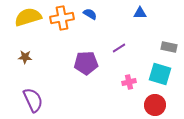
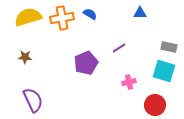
purple pentagon: rotated 20 degrees counterclockwise
cyan square: moved 4 px right, 3 px up
